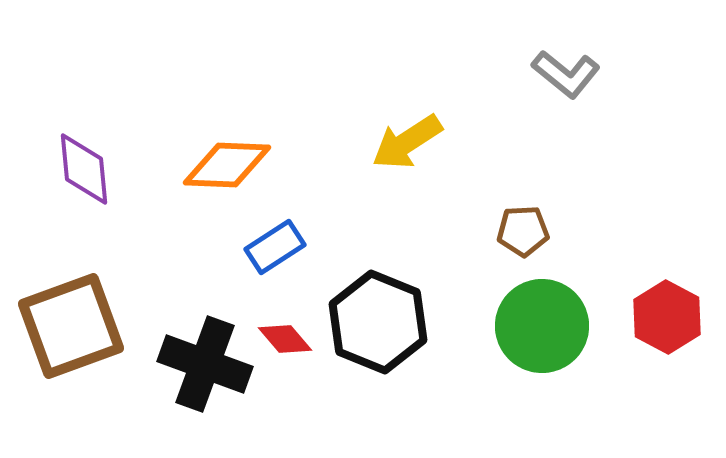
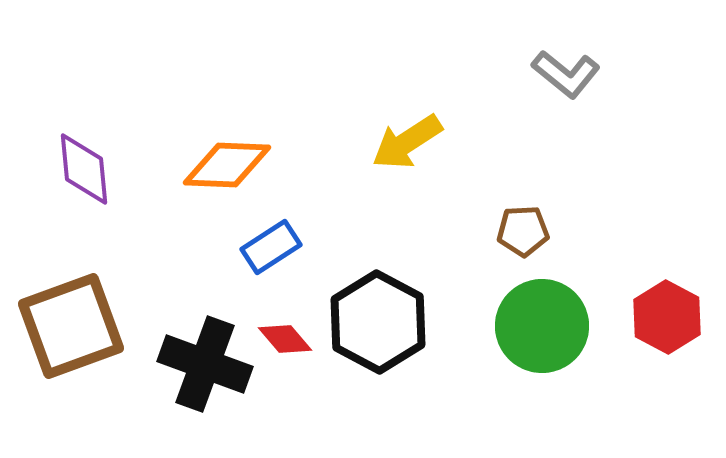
blue rectangle: moved 4 px left
black hexagon: rotated 6 degrees clockwise
